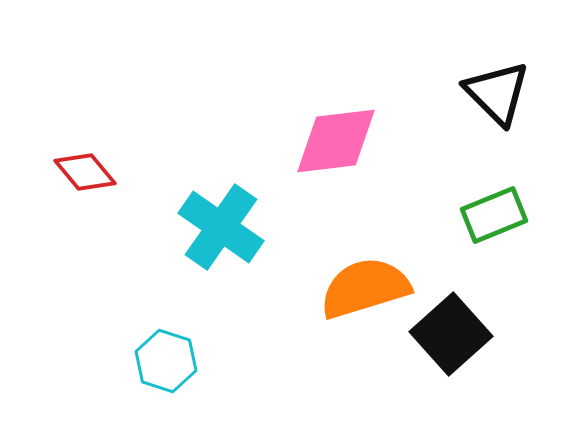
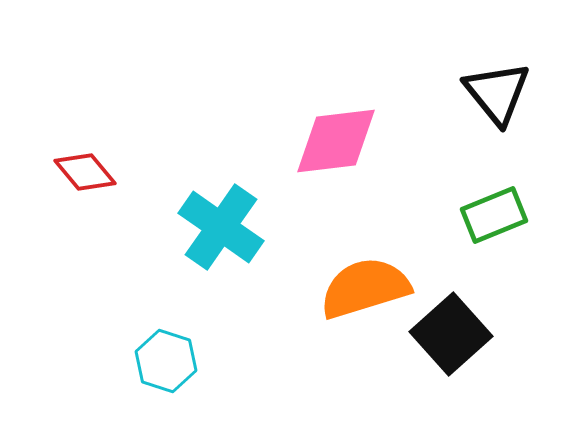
black triangle: rotated 6 degrees clockwise
